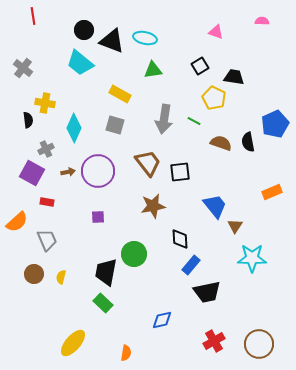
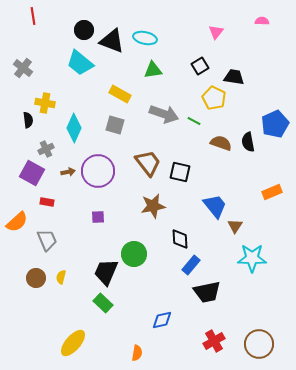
pink triangle at (216, 32): rotated 49 degrees clockwise
gray arrow at (164, 119): moved 5 px up; rotated 80 degrees counterclockwise
black square at (180, 172): rotated 20 degrees clockwise
black trapezoid at (106, 272): rotated 12 degrees clockwise
brown circle at (34, 274): moved 2 px right, 4 px down
orange semicircle at (126, 353): moved 11 px right
